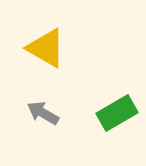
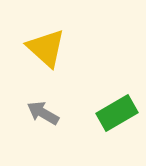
yellow triangle: rotated 12 degrees clockwise
